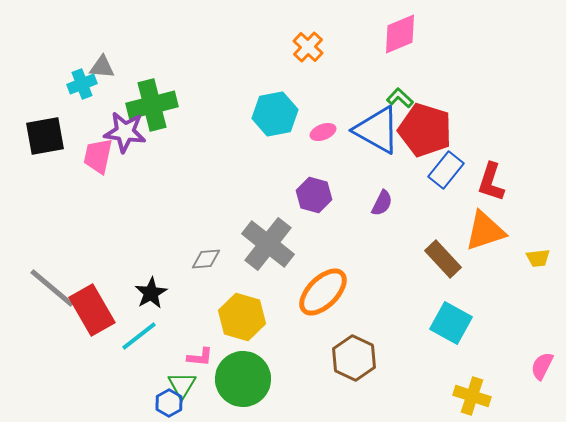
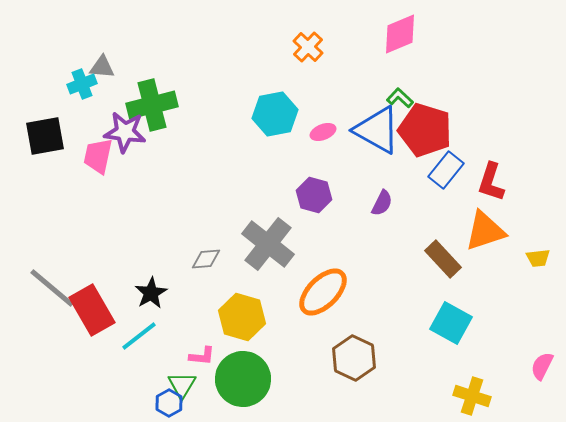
pink L-shape: moved 2 px right, 1 px up
